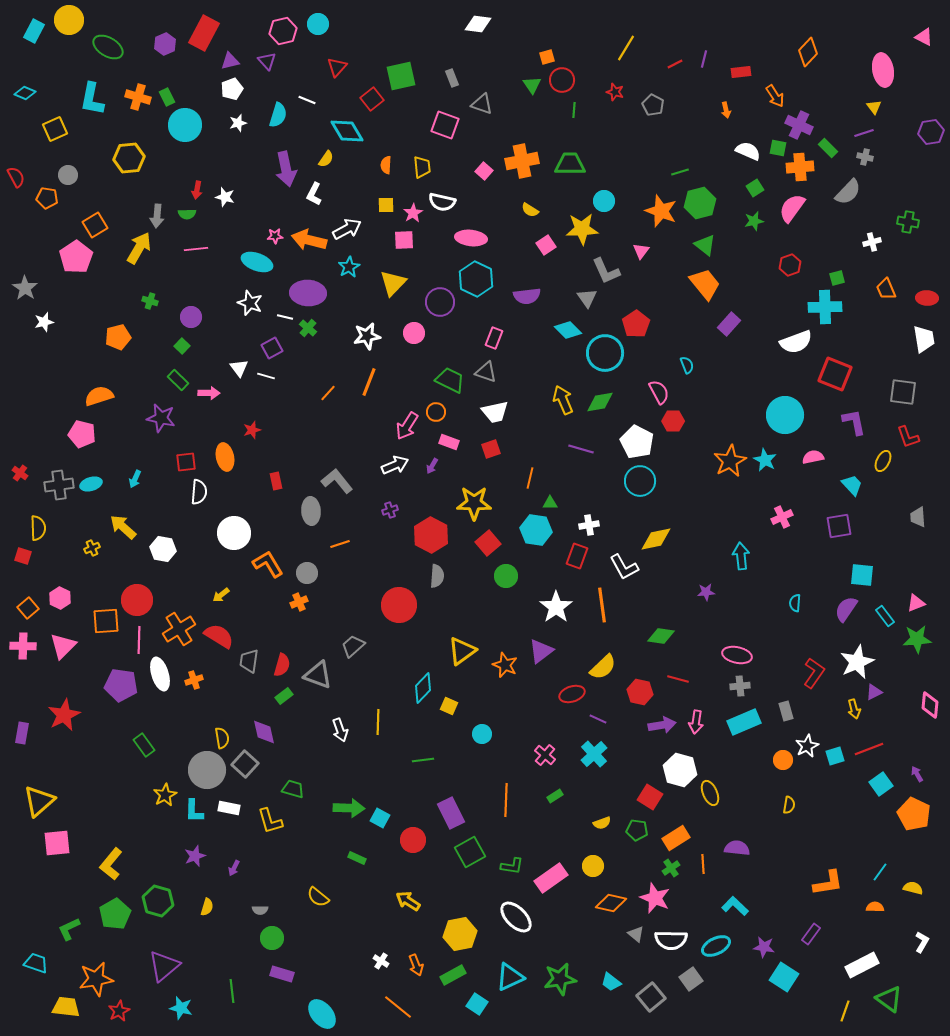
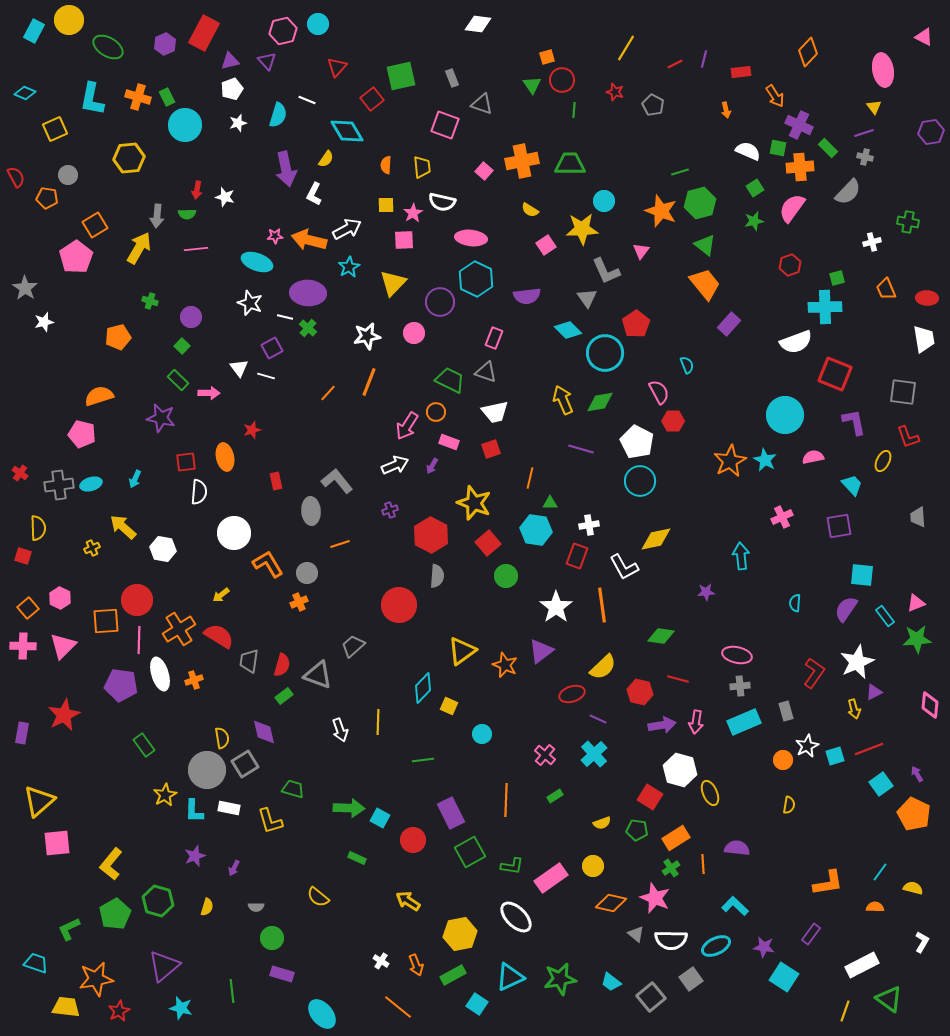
yellow star at (474, 503): rotated 20 degrees clockwise
gray square at (245, 764): rotated 16 degrees clockwise
gray semicircle at (260, 910): moved 4 px left, 3 px up
